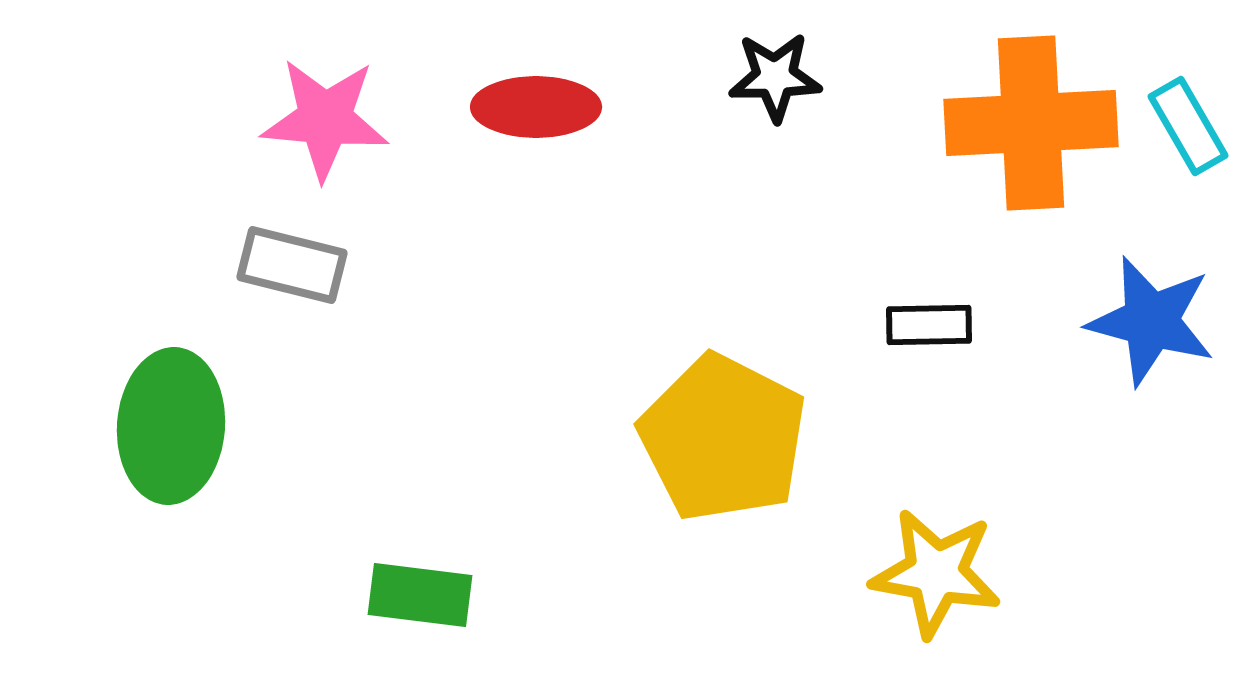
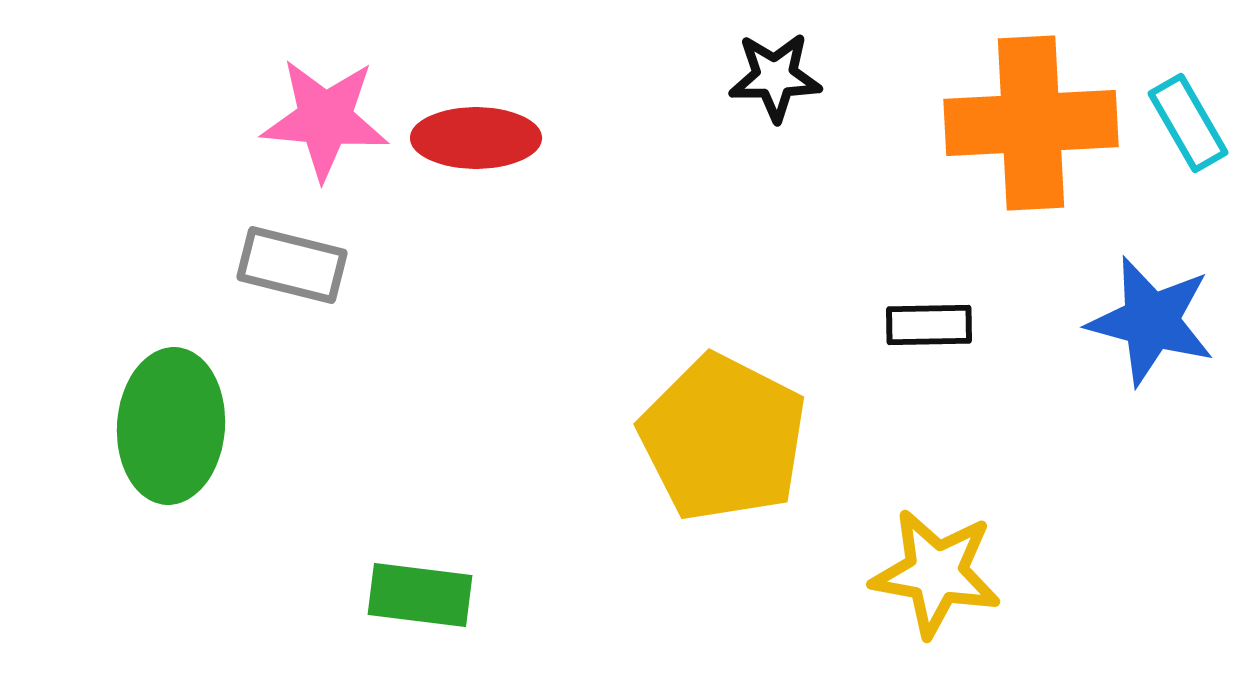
red ellipse: moved 60 px left, 31 px down
cyan rectangle: moved 3 px up
